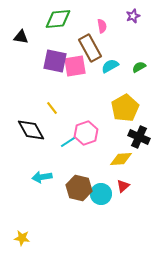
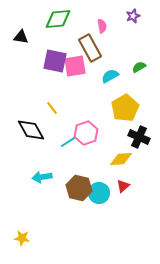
cyan semicircle: moved 10 px down
cyan circle: moved 2 px left, 1 px up
